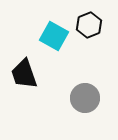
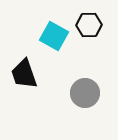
black hexagon: rotated 20 degrees clockwise
gray circle: moved 5 px up
